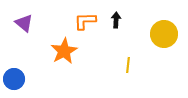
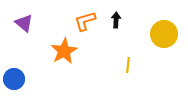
orange L-shape: rotated 15 degrees counterclockwise
